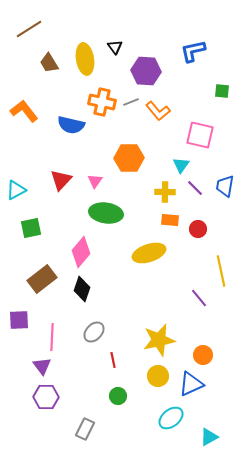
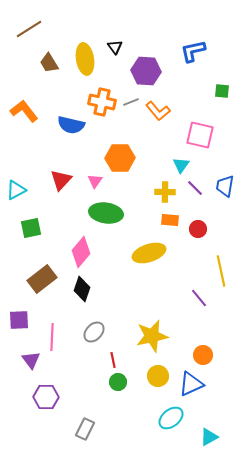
orange hexagon at (129, 158): moved 9 px left
yellow star at (159, 340): moved 7 px left, 4 px up
purple triangle at (42, 366): moved 11 px left, 6 px up
green circle at (118, 396): moved 14 px up
